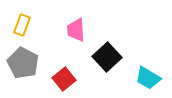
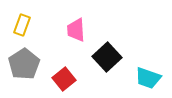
gray pentagon: moved 1 px right, 1 px down; rotated 12 degrees clockwise
cyan trapezoid: rotated 12 degrees counterclockwise
